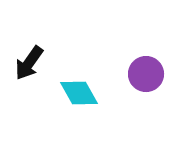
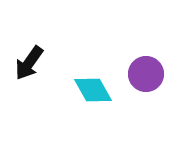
cyan diamond: moved 14 px right, 3 px up
